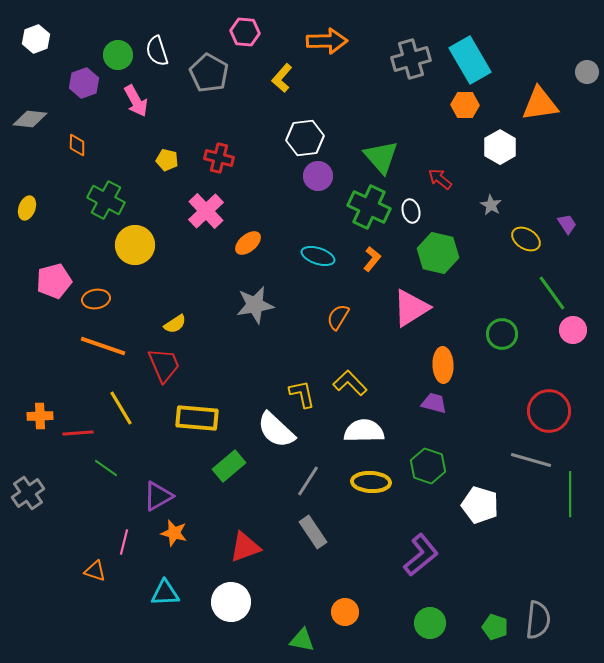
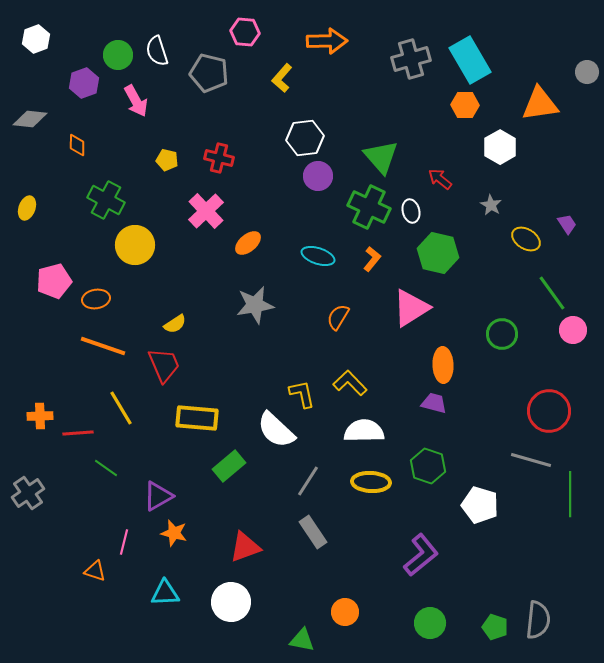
gray pentagon at (209, 73): rotated 15 degrees counterclockwise
